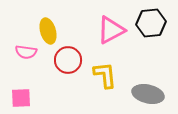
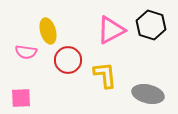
black hexagon: moved 2 px down; rotated 24 degrees clockwise
